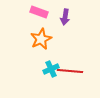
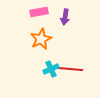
pink rectangle: rotated 30 degrees counterclockwise
red line: moved 2 px up
